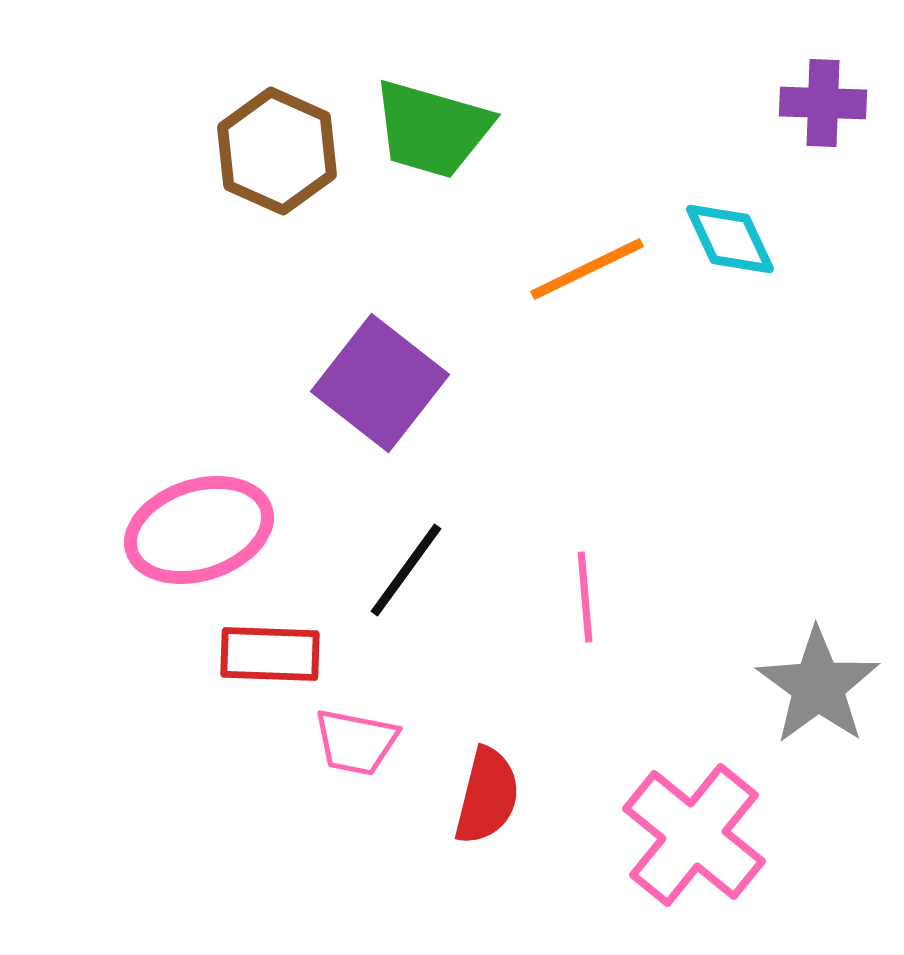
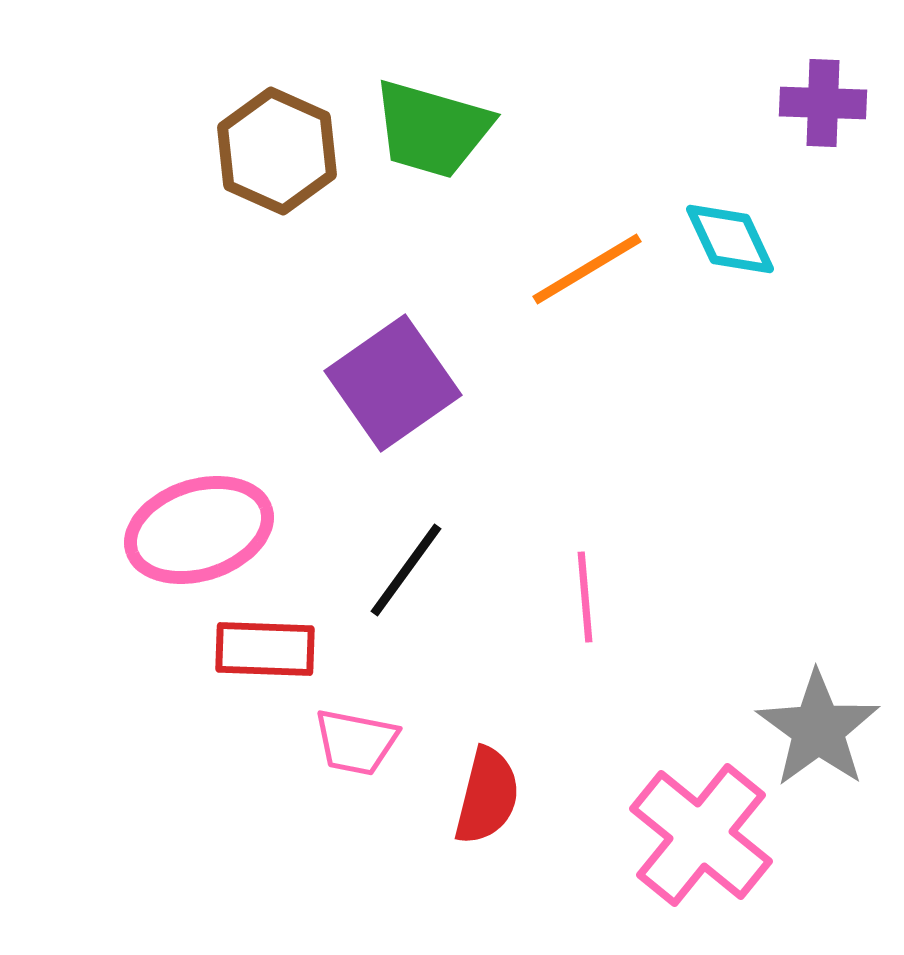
orange line: rotated 5 degrees counterclockwise
purple square: moved 13 px right; rotated 17 degrees clockwise
red rectangle: moved 5 px left, 5 px up
gray star: moved 43 px down
pink cross: moved 7 px right
